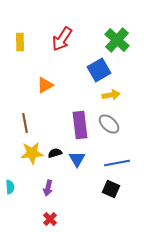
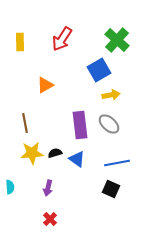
blue triangle: rotated 24 degrees counterclockwise
